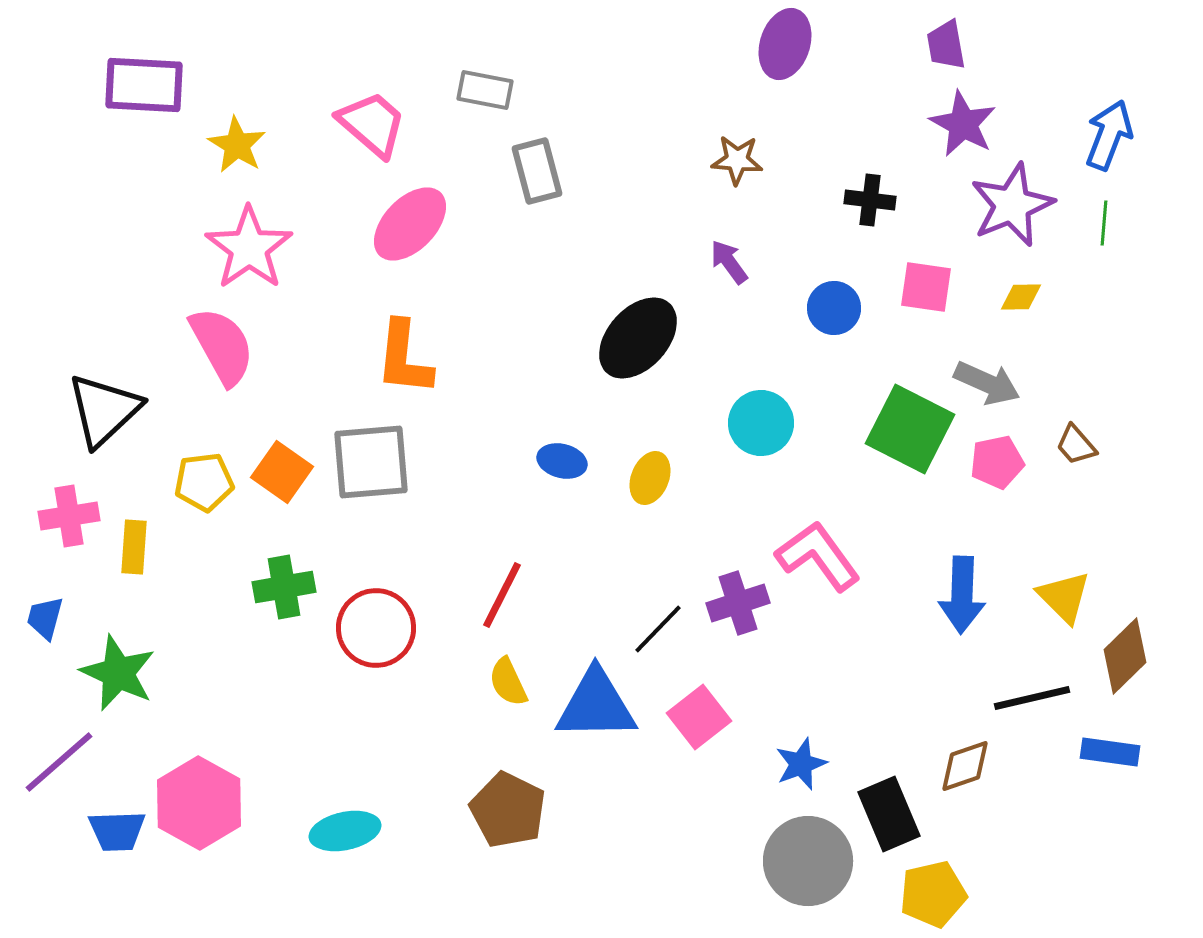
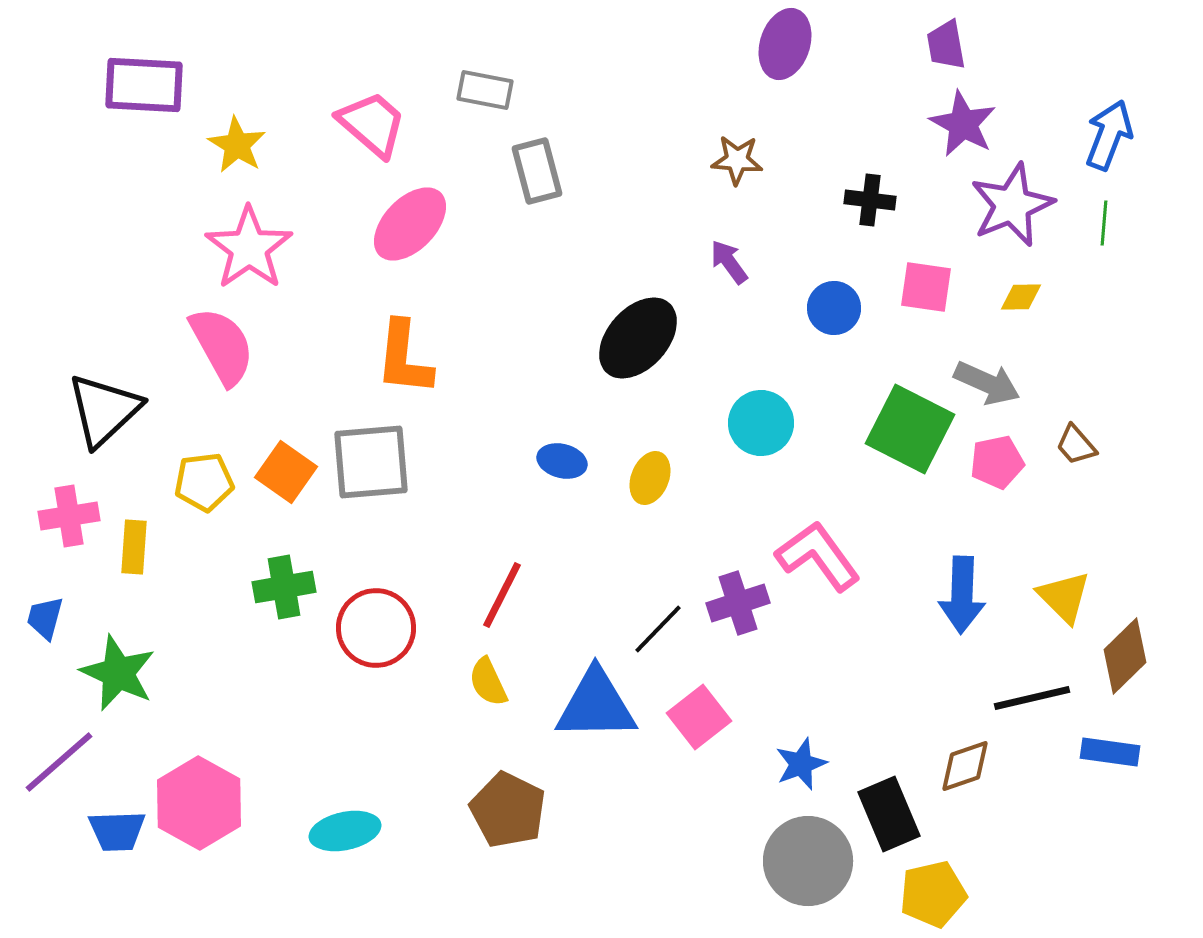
orange square at (282, 472): moved 4 px right
yellow semicircle at (508, 682): moved 20 px left
